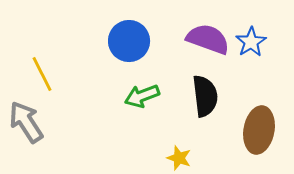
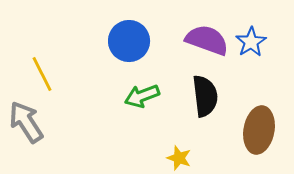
purple semicircle: moved 1 px left, 1 px down
